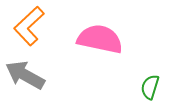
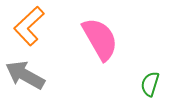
pink semicircle: rotated 48 degrees clockwise
green semicircle: moved 3 px up
